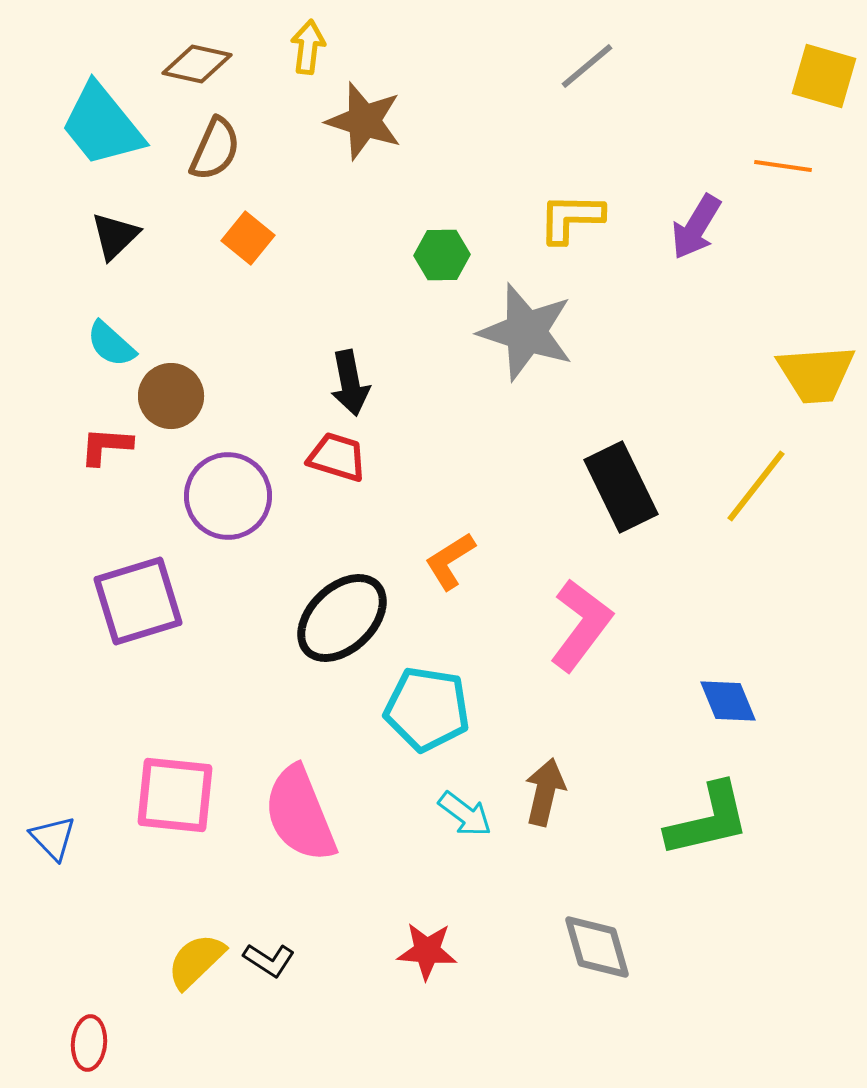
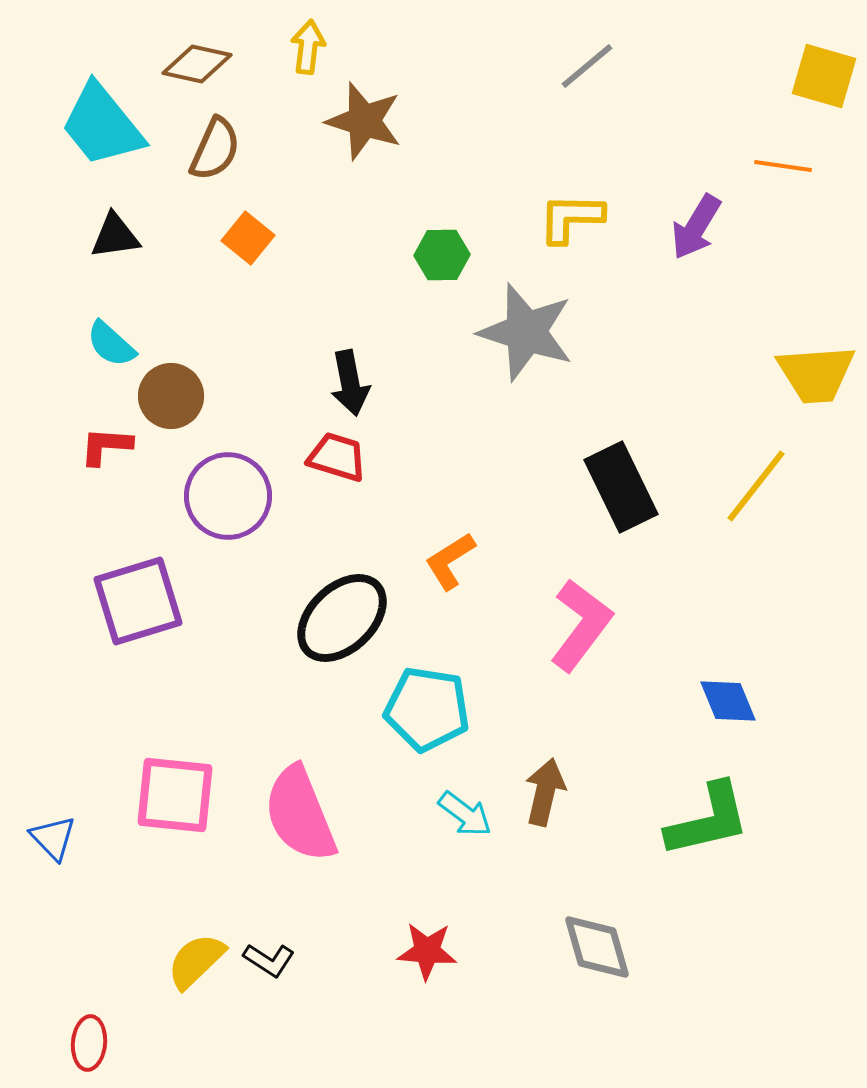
black triangle: rotated 36 degrees clockwise
